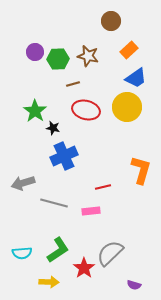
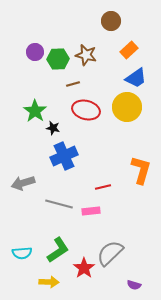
brown star: moved 2 px left, 1 px up
gray line: moved 5 px right, 1 px down
